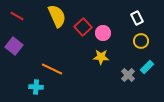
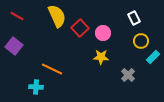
white rectangle: moved 3 px left
red square: moved 3 px left, 1 px down
cyan rectangle: moved 6 px right, 10 px up
